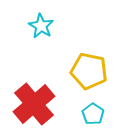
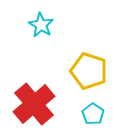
cyan star: moved 1 px up
yellow pentagon: rotated 6 degrees clockwise
